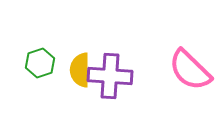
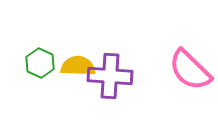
green hexagon: rotated 16 degrees counterclockwise
yellow semicircle: moved 2 px left, 4 px up; rotated 92 degrees clockwise
